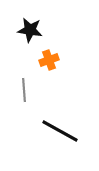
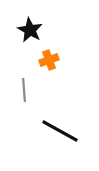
black star: rotated 20 degrees clockwise
